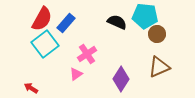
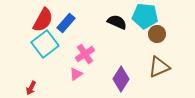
red semicircle: moved 1 px right, 1 px down
pink cross: moved 2 px left
red arrow: rotated 96 degrees counterclockwise
